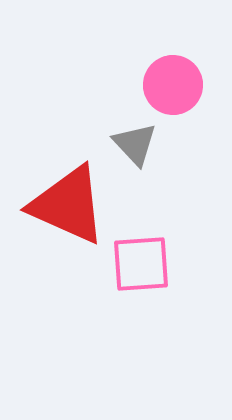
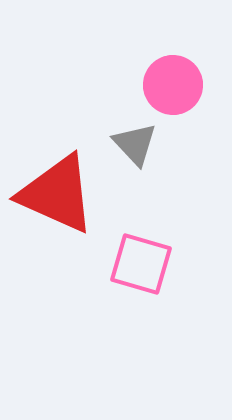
red triangle: moved 11 px left, 11 px up
pink square: rotated 20 degrees clockwise
